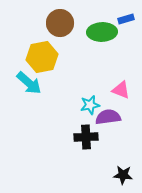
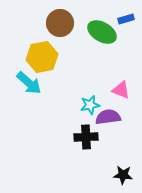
green ellipse: rotated 32 degrees clockwise
